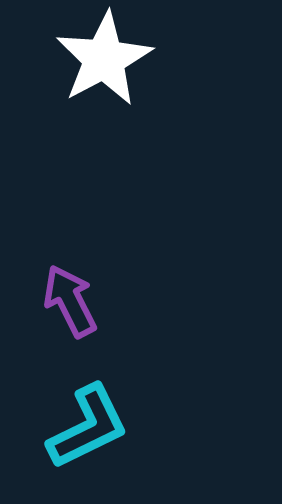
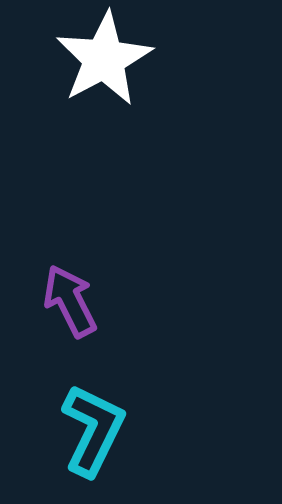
cyan L-shape: moved 5 px right, 3 px down; rotated 38 degrees counterclockwise
